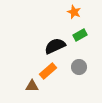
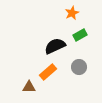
orange star: moved 2 px left, 1 px down; rotated 24 degrees clockwise
orange rectangle: moved 1 px down
brown triangle: moved 3 px left, 1 px down
